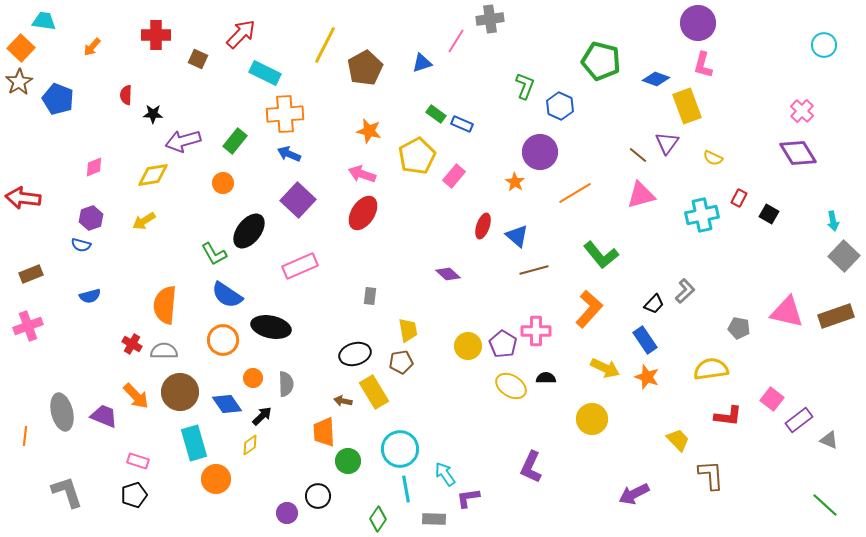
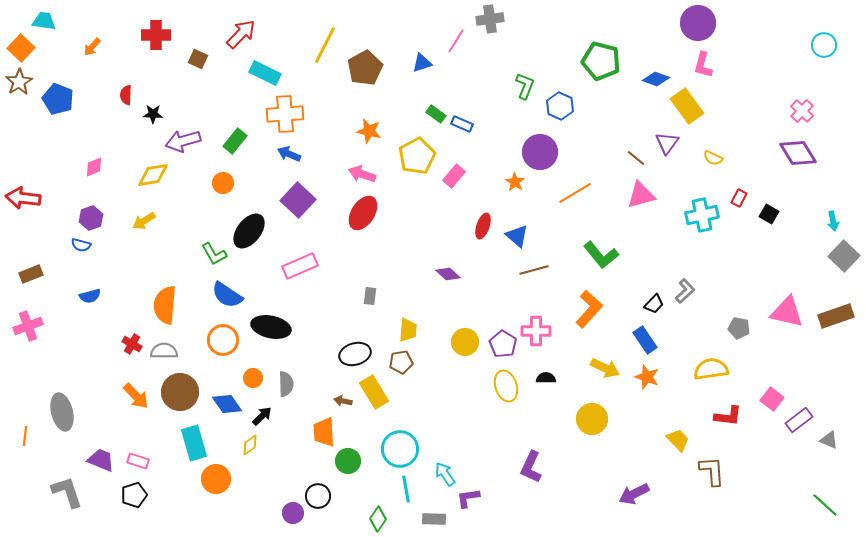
yellow rectangle at (687, 106): rotated 16 degrees counterclockwise
brown line at (638, 155): moved 2 px left, 3 px down
yellow trapezoid at (408, 330): rotated 15 degrees clockwise
yellow circle at (468, 346): moved 3 px left, 4 px up
yellow ellipse at (511, 386): moved 5 px left; rotated 40 degrees clockwise
purple trapezoid at (104, 416): moved 3 px left, 44 px down
brown L-shape at (711, 475): moved 1 px right, 4 px up
purple circle at (287, 513): moved 6 px right
